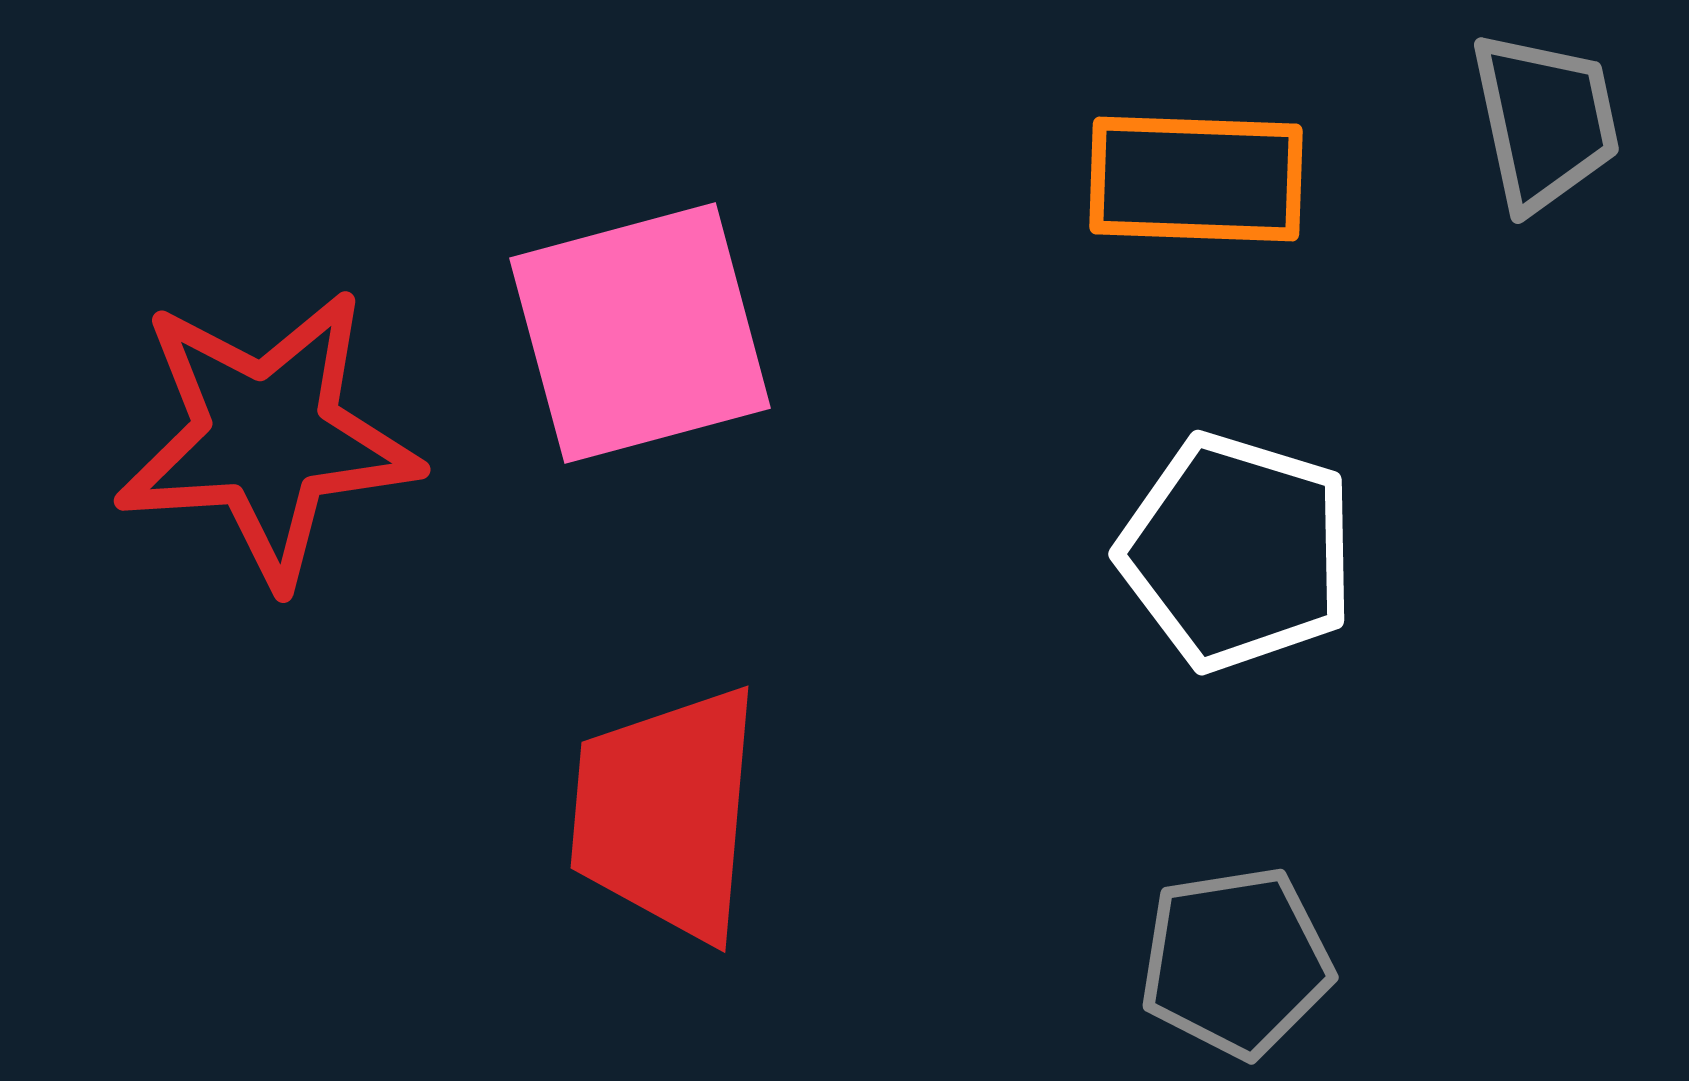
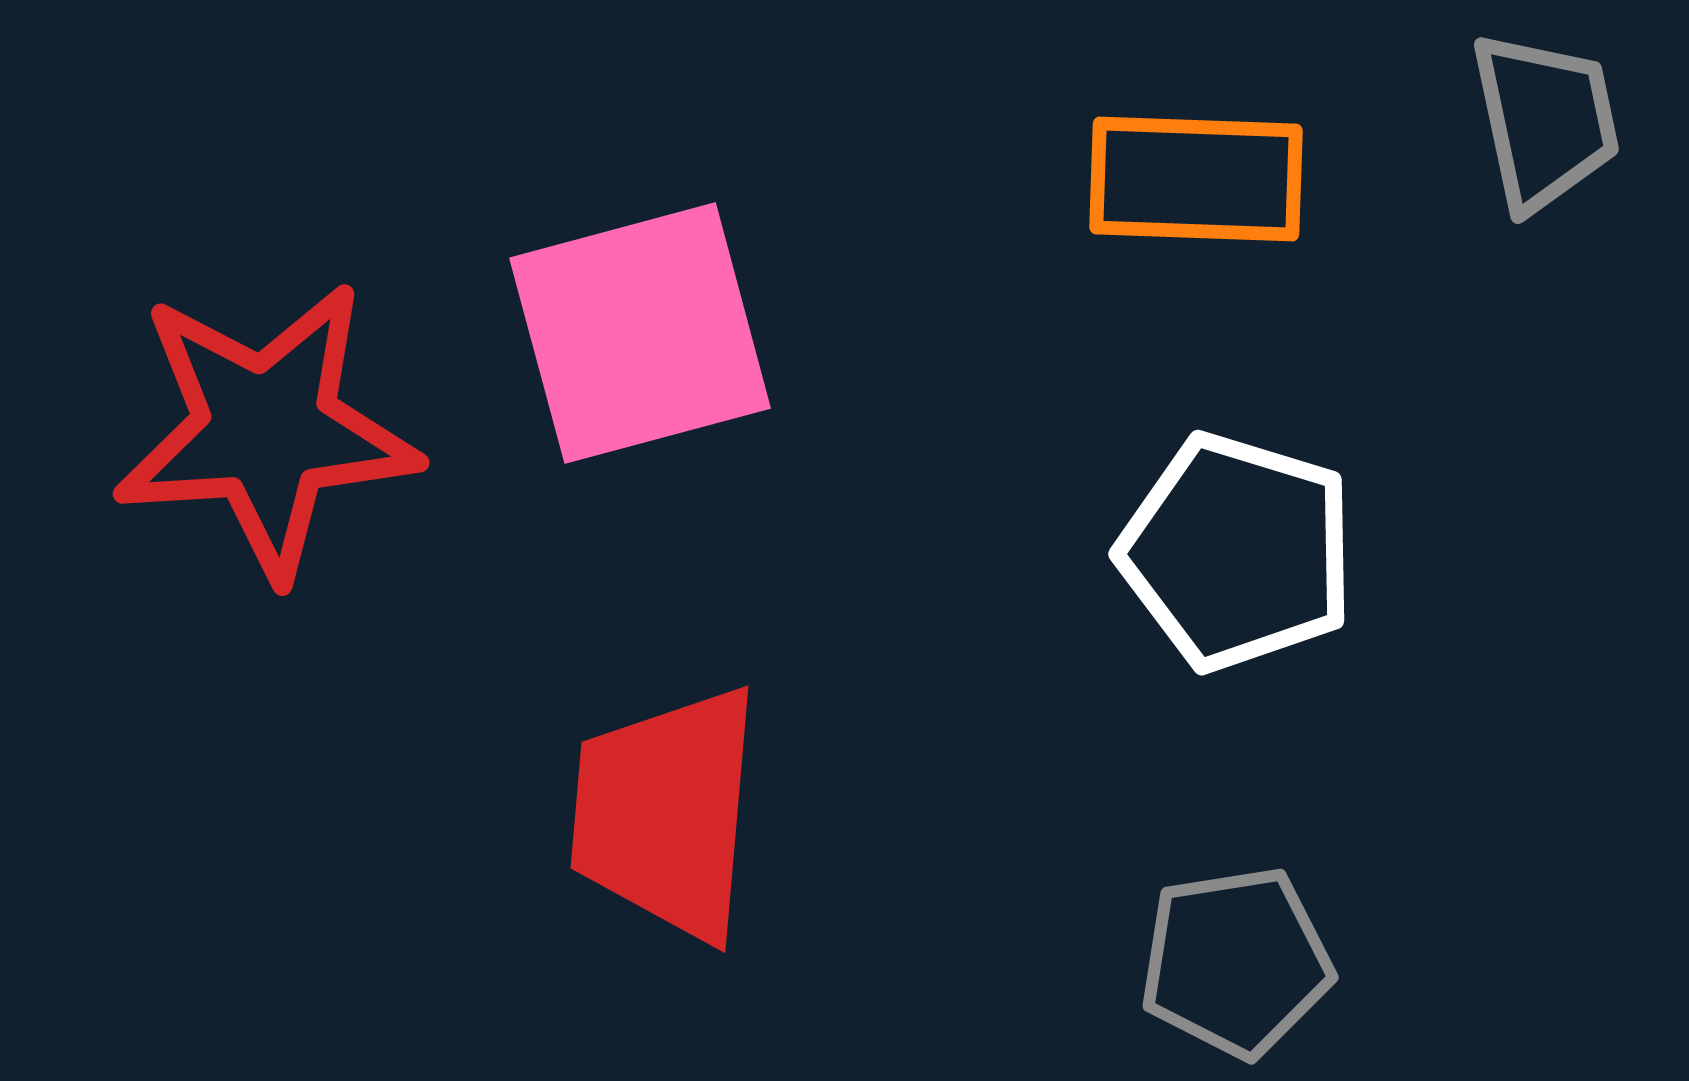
red star: moved 1 px left, 7 px up
